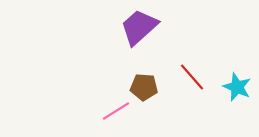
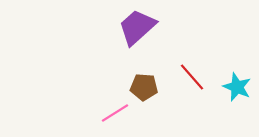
purple trapezoid: moved 2 px left
pink line: moved 1 px left, 2 px down
